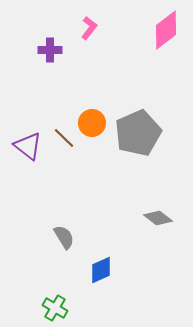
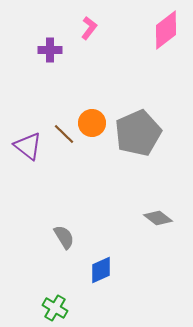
brown line: moved 4 px up
